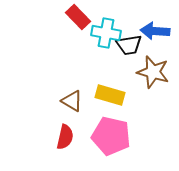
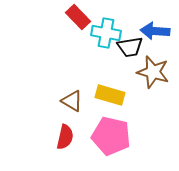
black trapezoid: moved 1 px right, 2 px down
